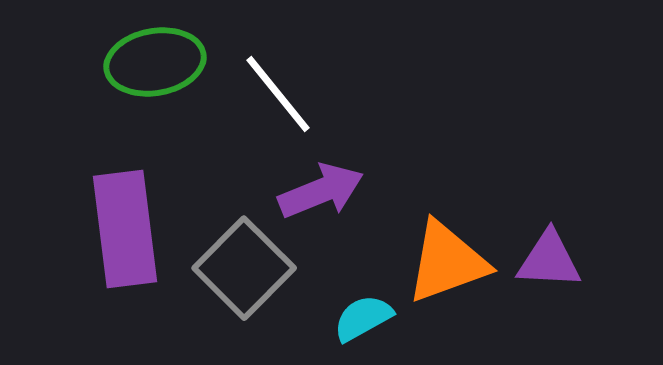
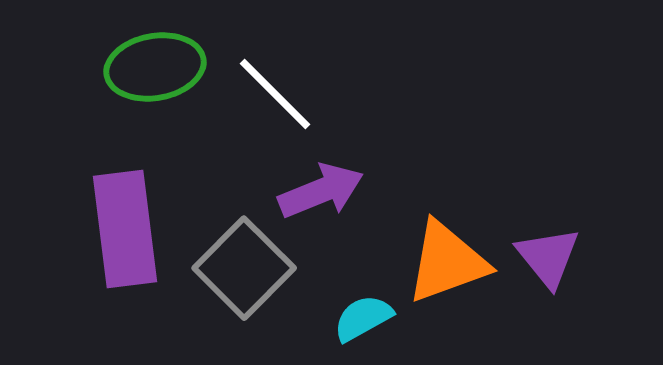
green ellipse: moved 5 px down
white line: moved 3 px left; rotated 6 degrees counterclockwise
purple triangle: moved 1 px left, 3 px up; rotated 48 degrees clockwise
